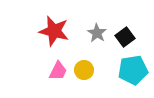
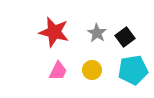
red star: moved 1 px down
yellow circle: moved 8 px right
